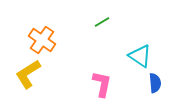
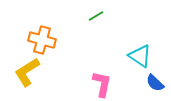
green line: moved 6 px left, 6 px up
orange cross: rotated 20 degrees counterclockwise
yellow L-shape: moved 1 px left, 2 px up
blue semicircle: rotated 138 degrees clockwise
